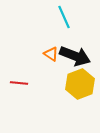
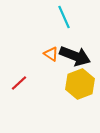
red line: rotated 48 degrees counterclockwise
